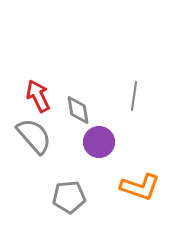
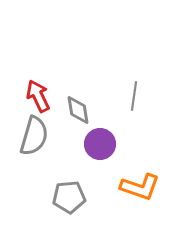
gray semicircle: rotated 57 degrees clockwise
purple circle: moved 1 px right, 2 px down
